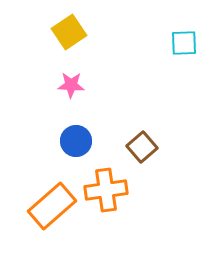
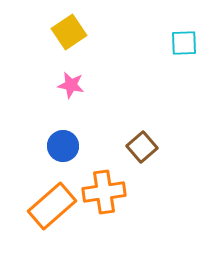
pink star: rotated 8 degrees clockwise
blue circle: moved 13 px left, 5 px down
orange cross: moved 2 px left, 2 px down
